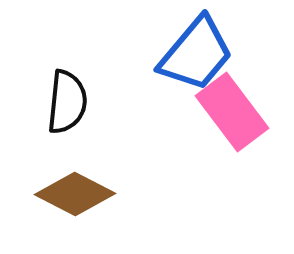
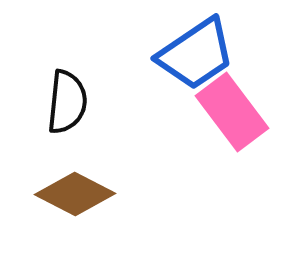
blue trapezoid: rotated 16 degrees clockwise
